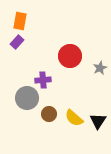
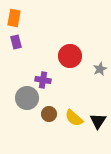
orange rectangle: moved 6 px left, 3 px up
purple rectangle: moved 1 px left; rotated 56 degrees counterclockwise
gray star: moved 1 px down
purple cross: rotated 14 degrees clockwise
